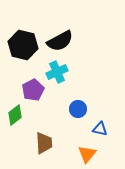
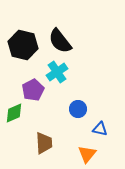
black semicircle: rotated 80 degrees clockwise
cyan cross: rotated 10 degrees counterclockwise
green diamond: moved 1 px left, 2 px up; rotated 15 degrees clockwise
